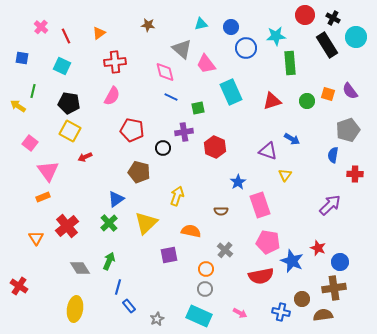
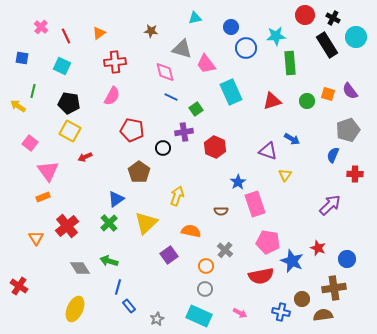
cyan triangle at (201, 24): moved 6 px left, 6 px up
brown star at (148, 25): moved 3 px right, 6 px down
gray triangle at (182, 49): rotated 25 degrees counterclockwise
green square at (198, 108): moved 2 px left, 1 px down; rotated 24 degrees counterclockwise
blue semicircle at (333, 155): rotated 14 degrees clockwise
brown pentagon at (139, 172): rotated 20 degrees clockwise
pink rectangle at (260, 205): moved 5 px left, 1 px up
purple square at (169, 255): rotated 24 degrees counterclockwise
green arrow at (109, 261): rotated 96 degrees counterclockwise
blue circle at (340, 262): moved 7 px right, 3 px up
orange circle at (206, 269): moved 3 px up
yellow ellipse at (75, 309): rotated 15 degrees clockwise
